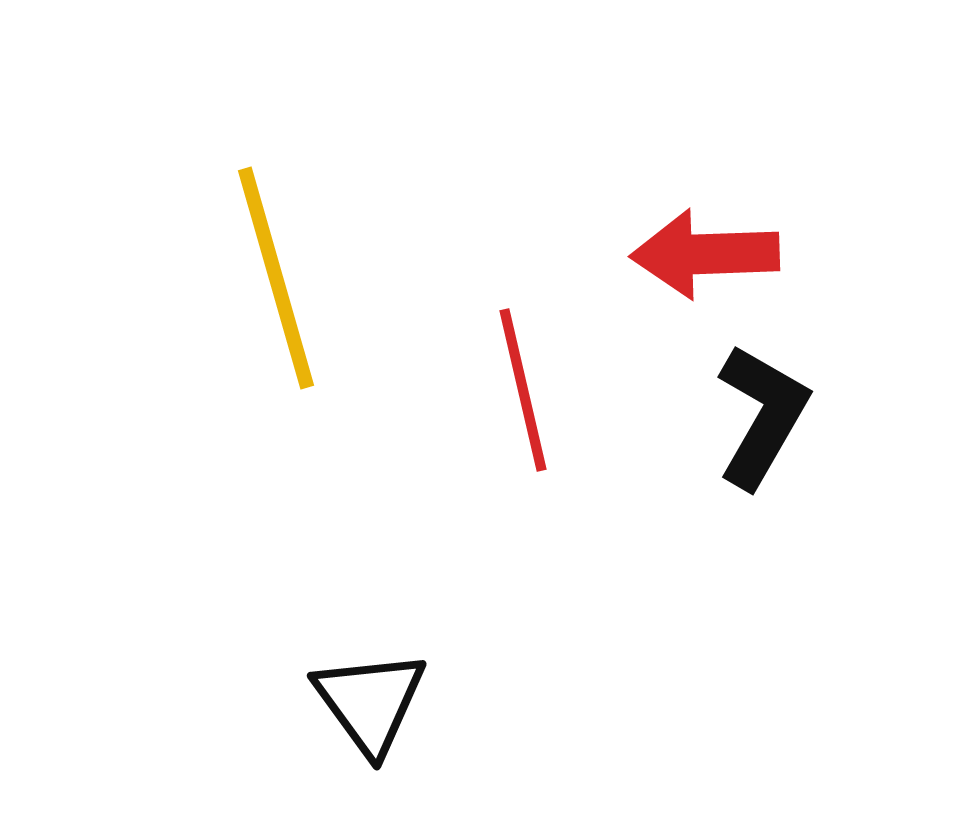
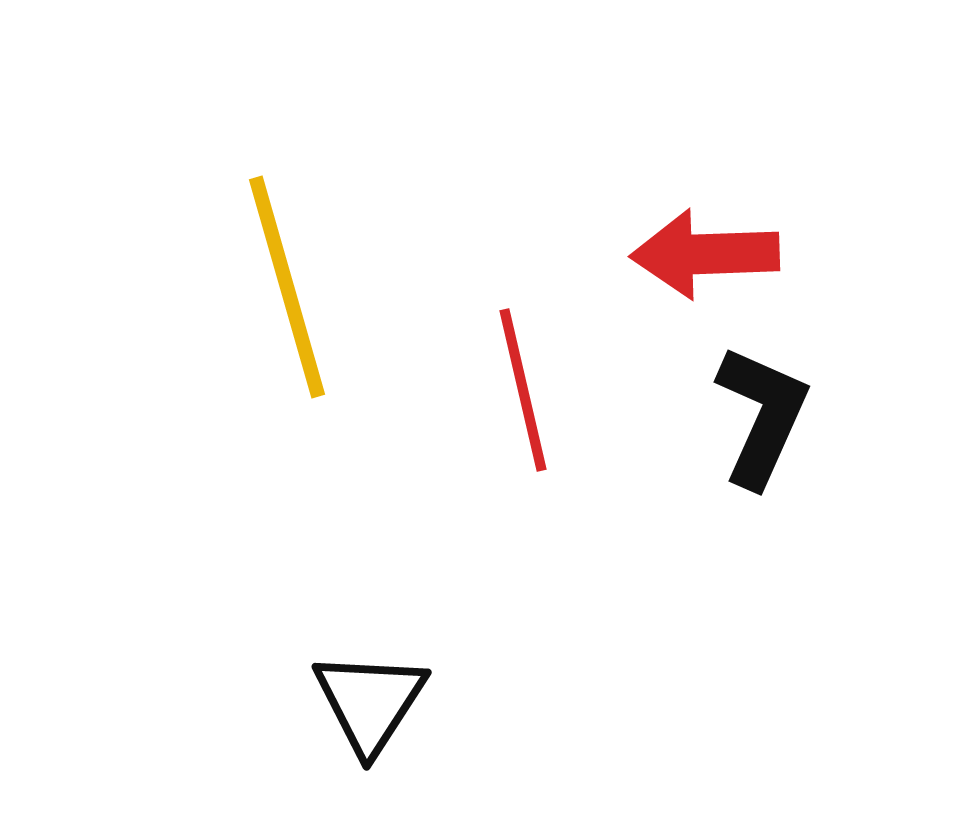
yellow line: moved 11 px right, 9 px down
black L-shape: rotated 6 degrees counterclockwise
black triangle: rotated 9 degrees clockwise
